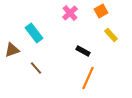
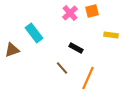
orange square: moved 9 px left; rotated 16 degrees clockwise
yellow rectangle: rotated 40 degrees counterclockwise
black rectangle: moved 7 px left, 3 px up
brown line: moved 26 px right
